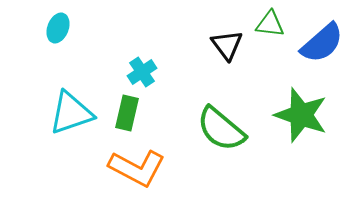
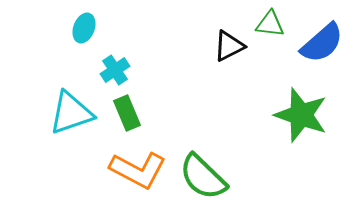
cyan ellipse: moved 26 px right
black triangle: moved 2 px right, 1 px down; rotated 40 degrees clockwise
cyan cross: moved 27 px left, 2 px up
green rectangle: rotated 36 degrees counterclockwise
green semicircle: moved 18 px left, 48 px down; rotated 4 degrees clockwise
orange L-shape: moved 1 px right, 2 px down
